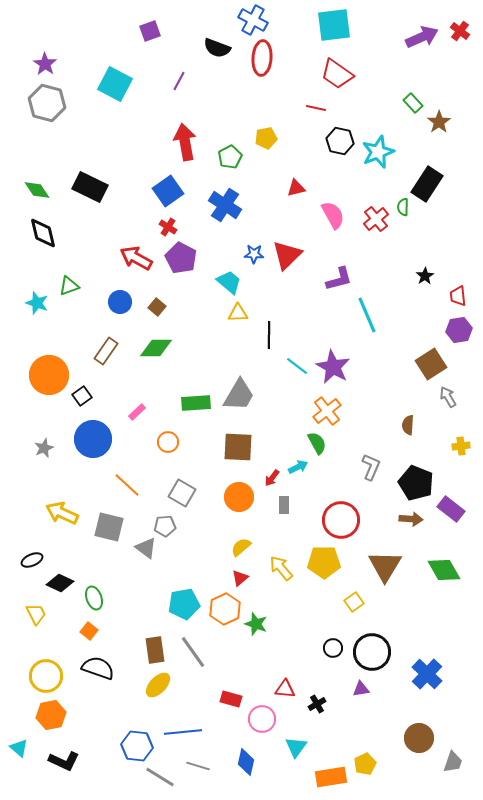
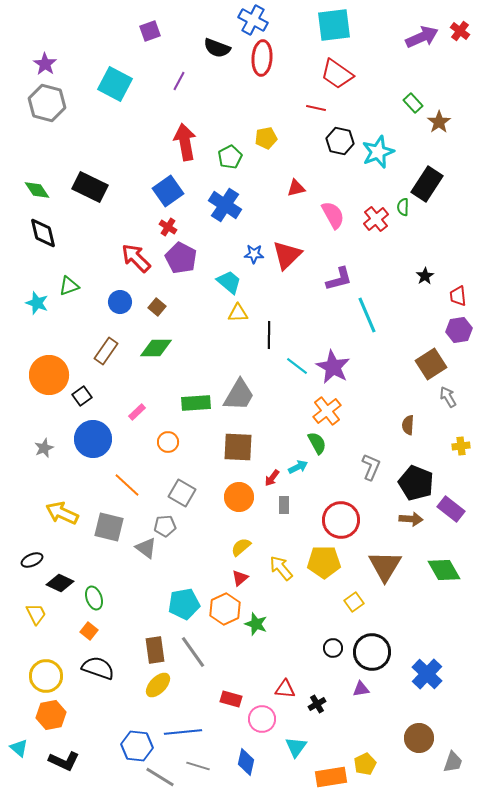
red arrow at (136, 258): rotated 16 degrees clockwise
